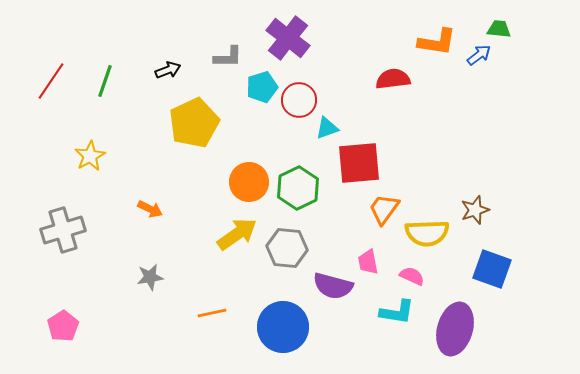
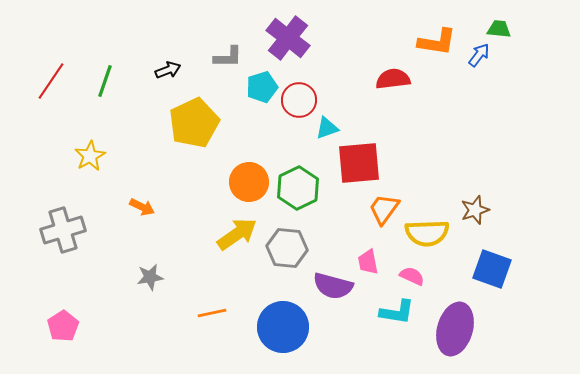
blue arrow: rotated 15 degrees counterclockwise
orange arrow: moved 8 px left, 2 px up
